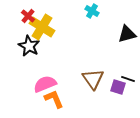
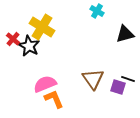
cyan cross: moved 5 px right
red cross: moved 15 px left, 23 px down
black triangle: moved 2 px left
